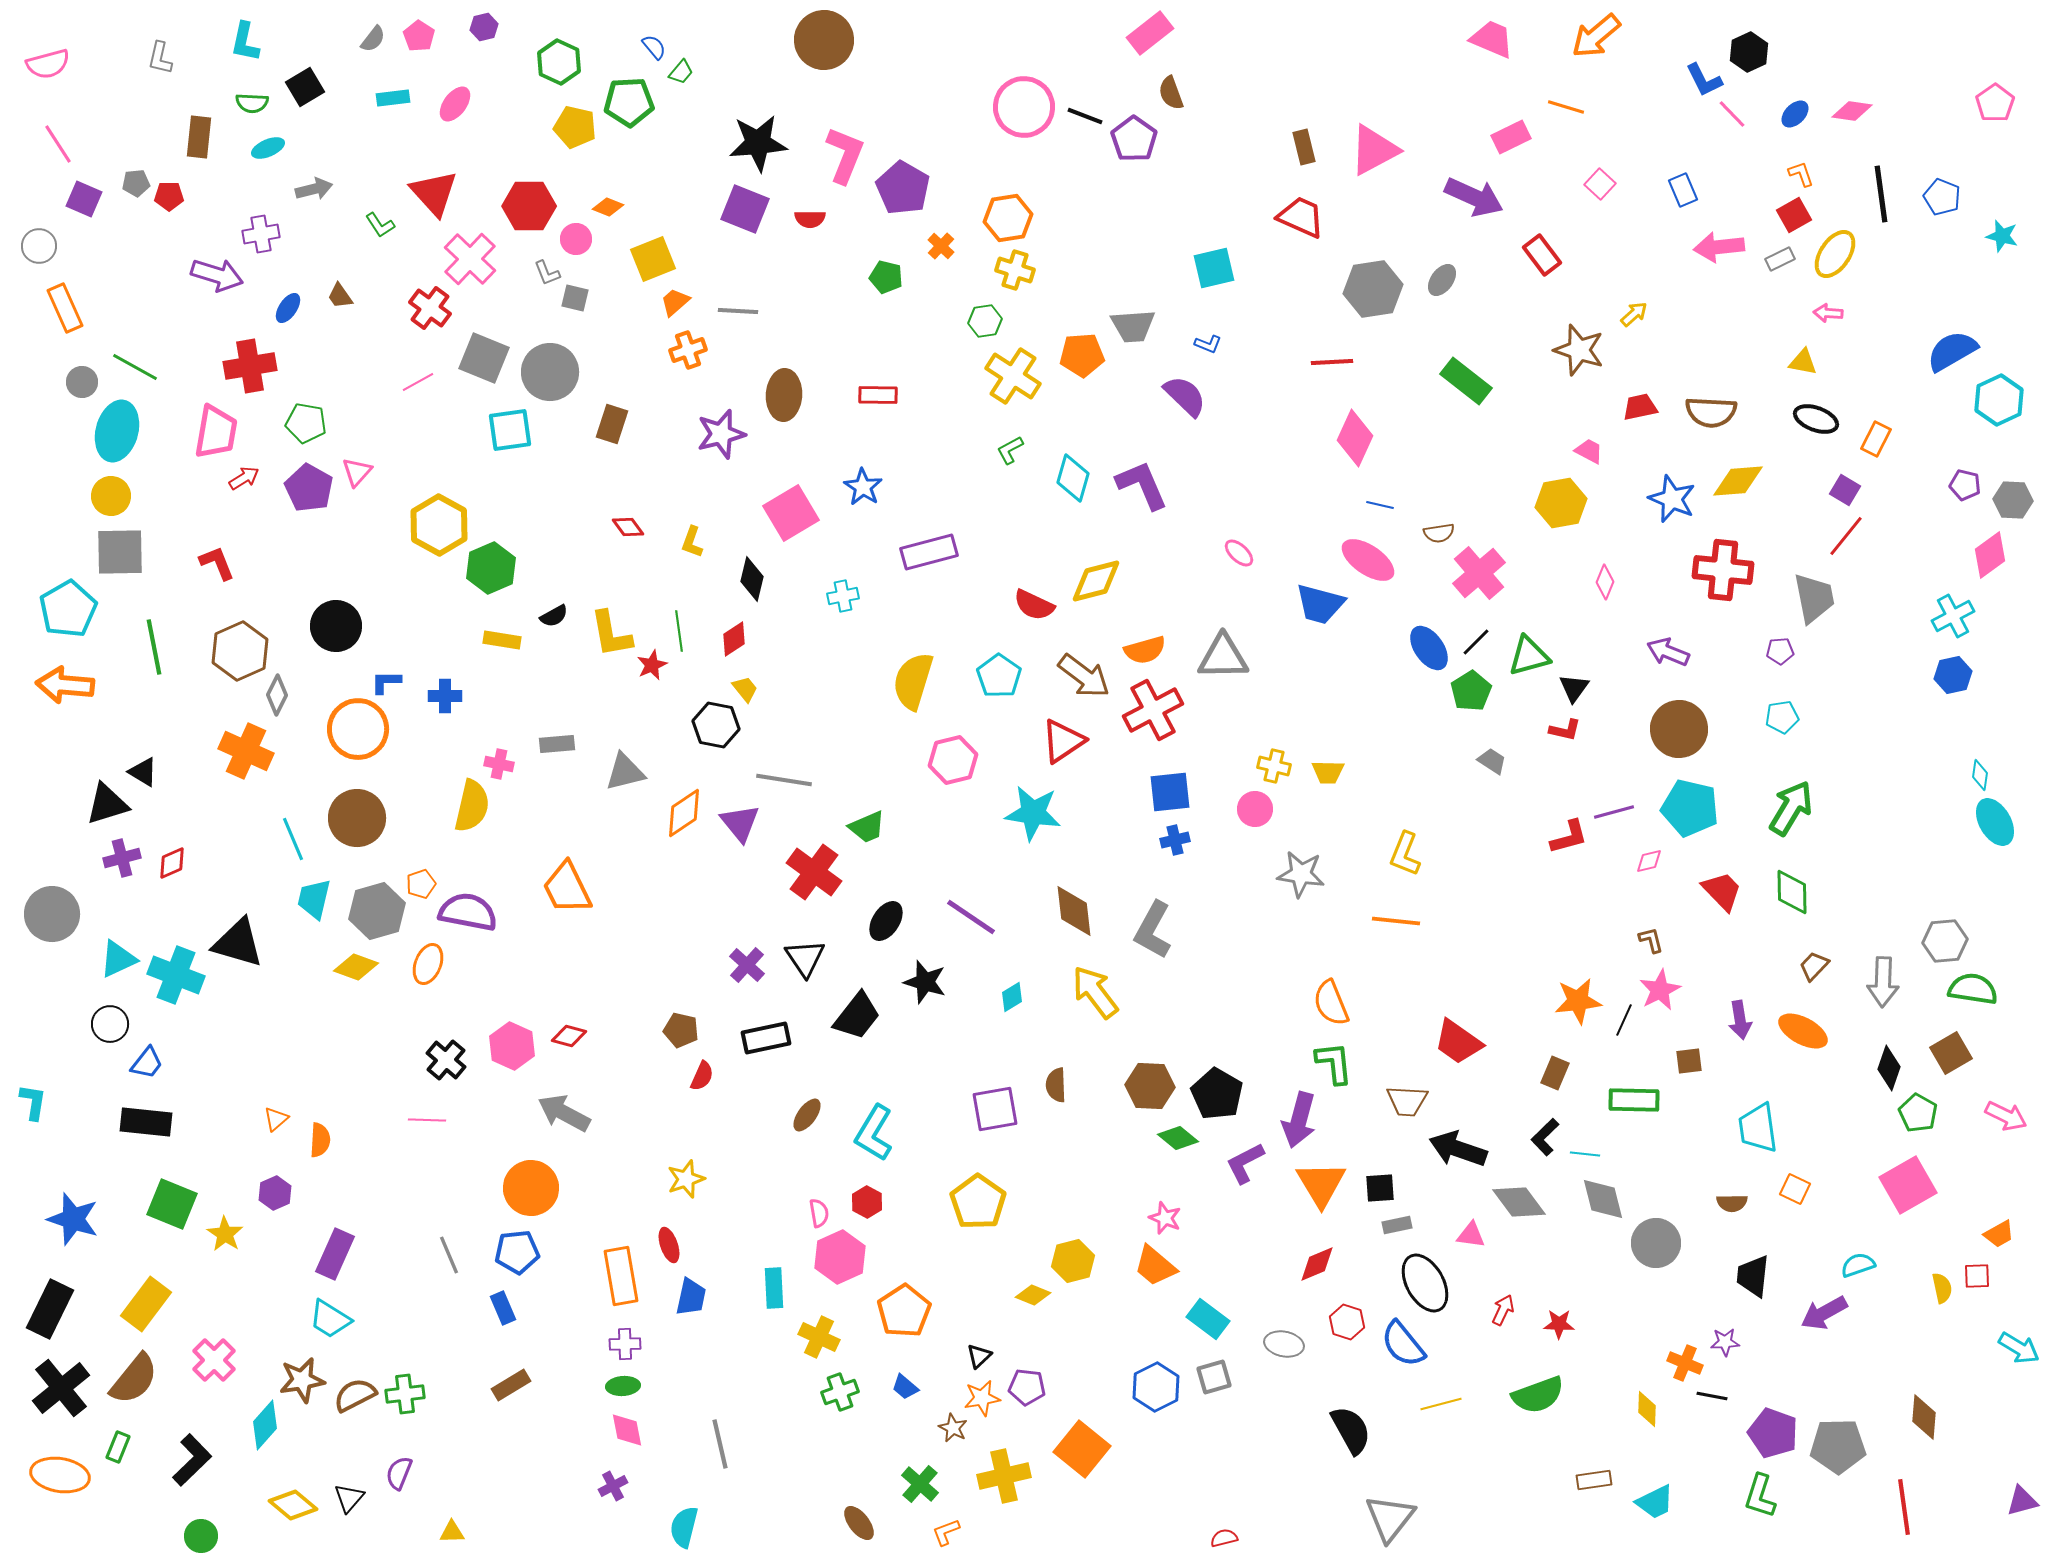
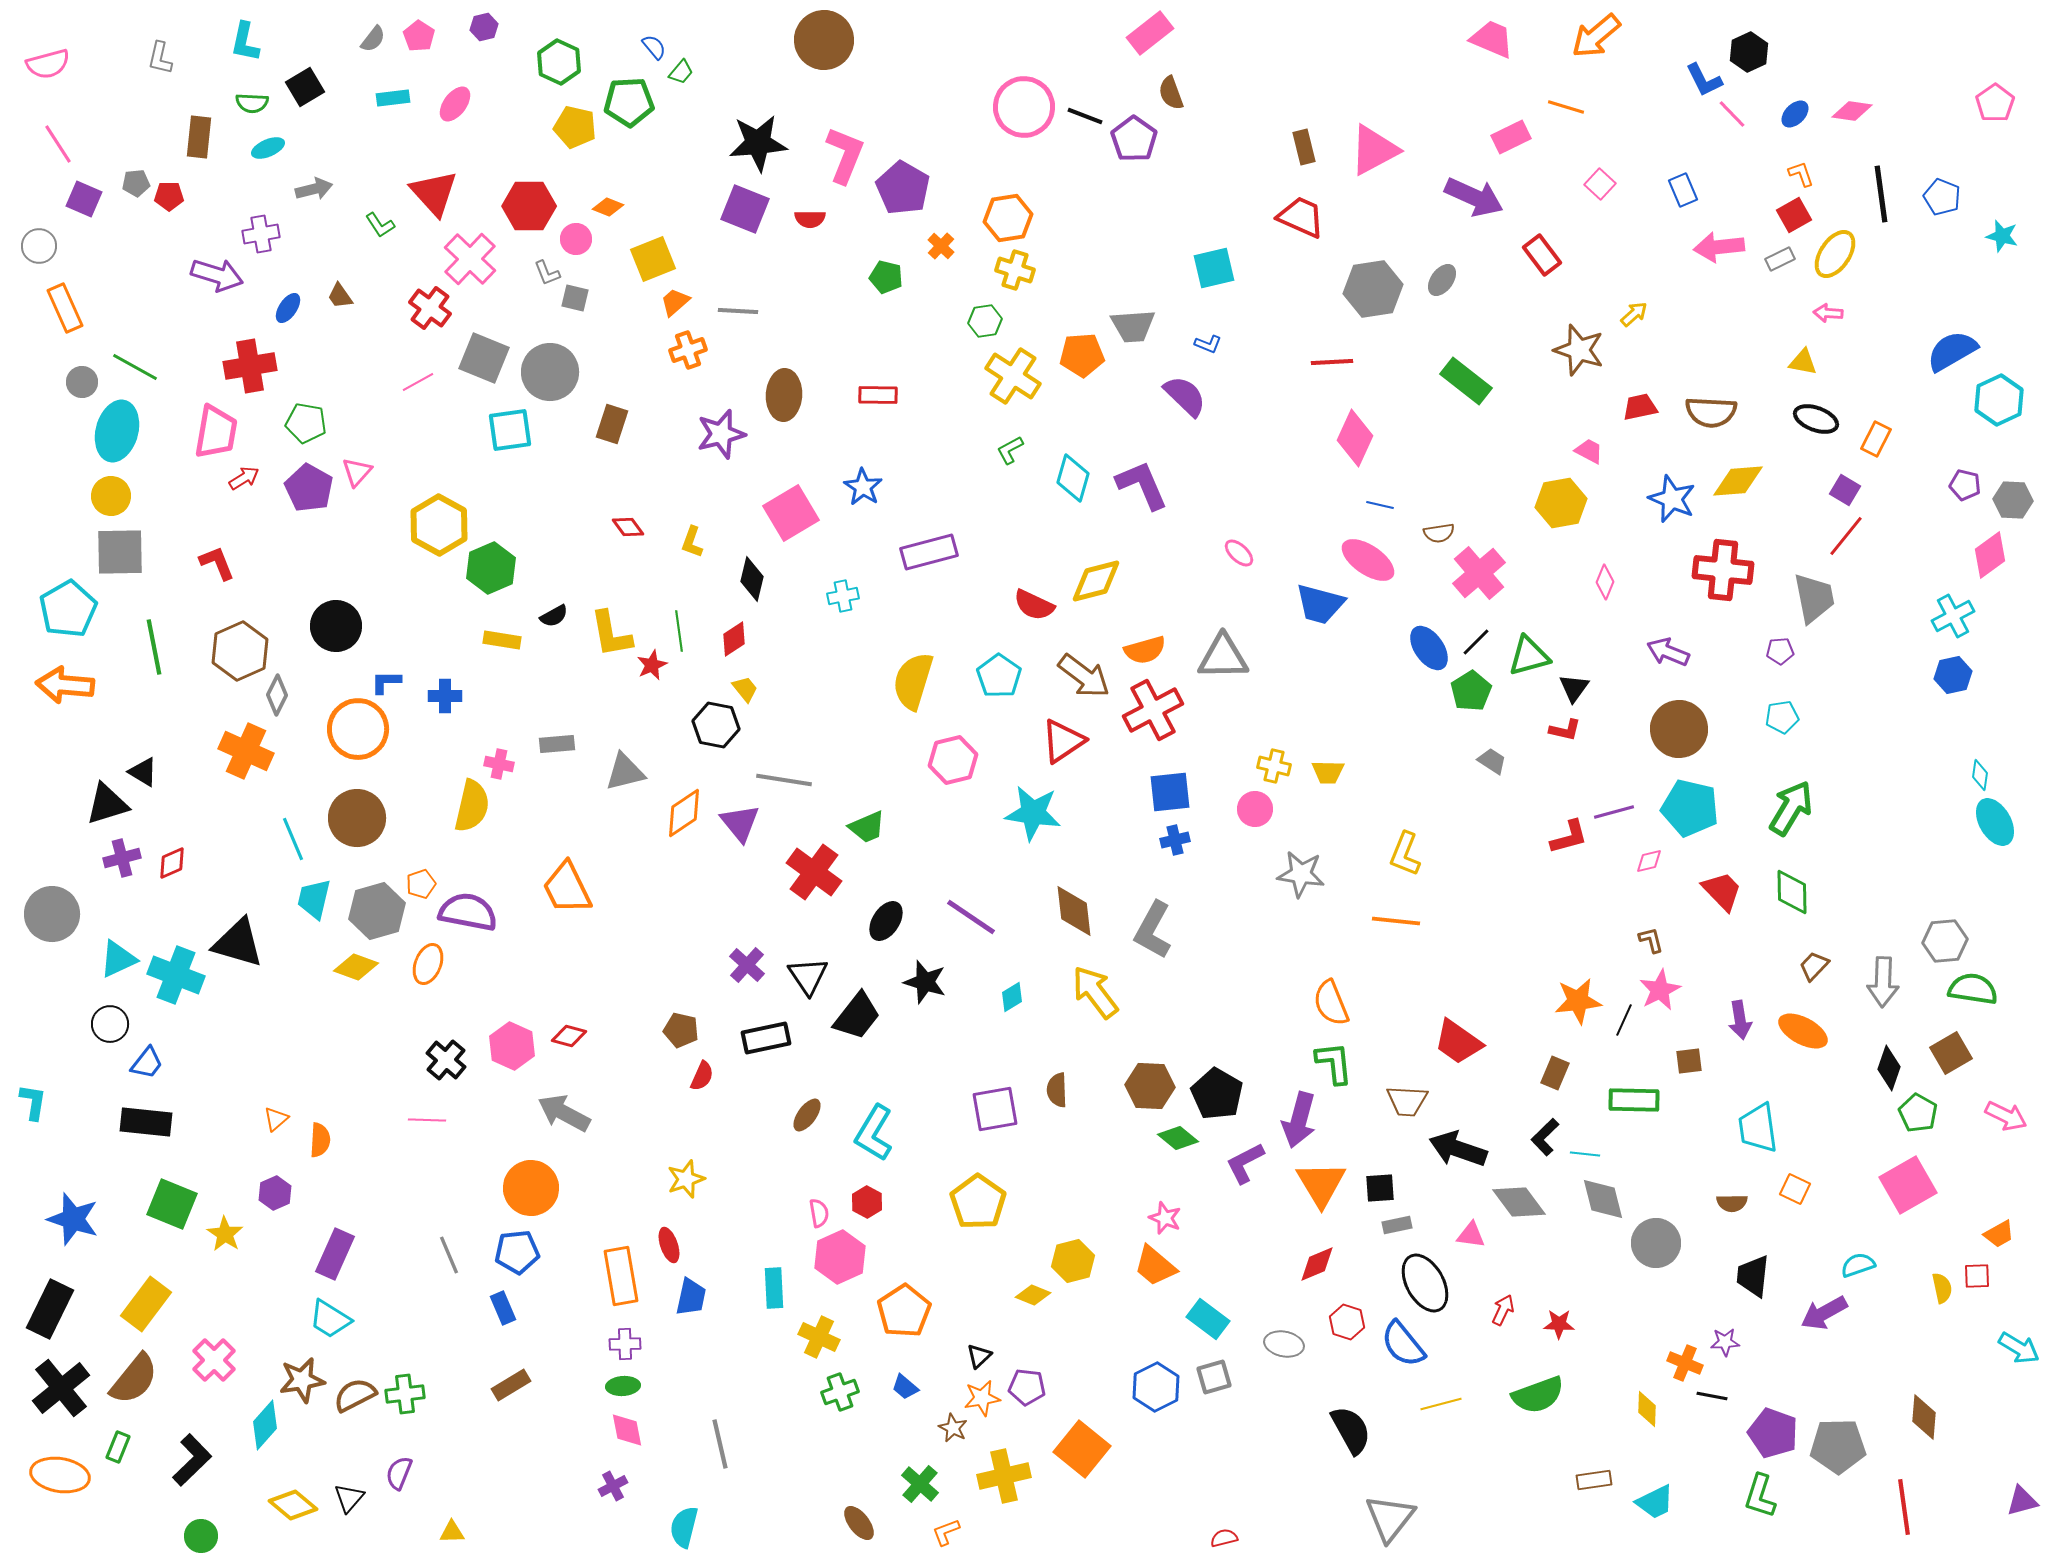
black triangle at (805, 958): moved 3 px right, 18 px down
brown semicircle at (1056, 1085): moved 1 px right, 5 px down
